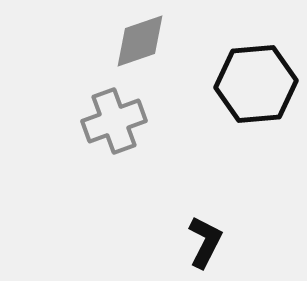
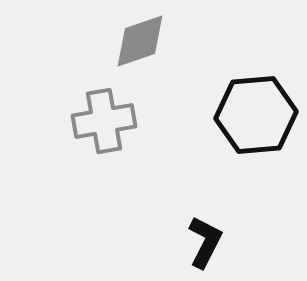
black hexagon: moved 31 px down
gray cross: moved 10 px left; rotated 10 degrees clockwise
